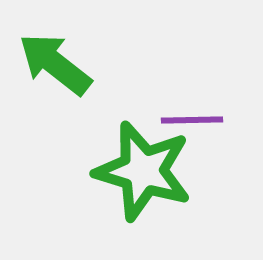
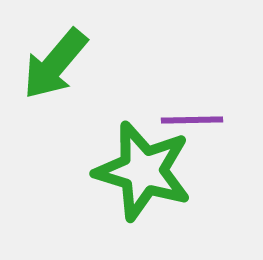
green arrow: rotated 88 degrees counterclockwise
